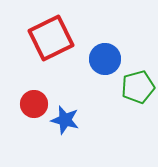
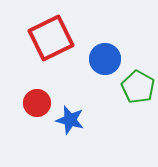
green pentagon: rotated 28 degrees counterclockwise
red circle: moved 3 px right, 1 px up
blue star: moved 5 px right
